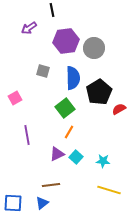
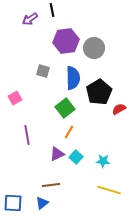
purple arrow: moved 1 px right, 9 px up
